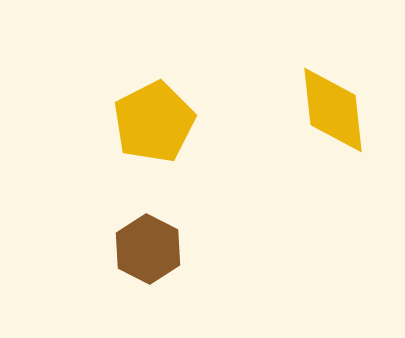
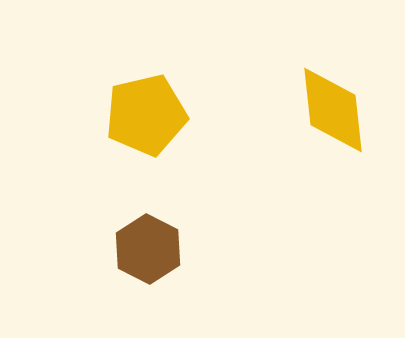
yellow pentagon: moved 8 px left, 7 px up; rotated 14 degrees clockwise
